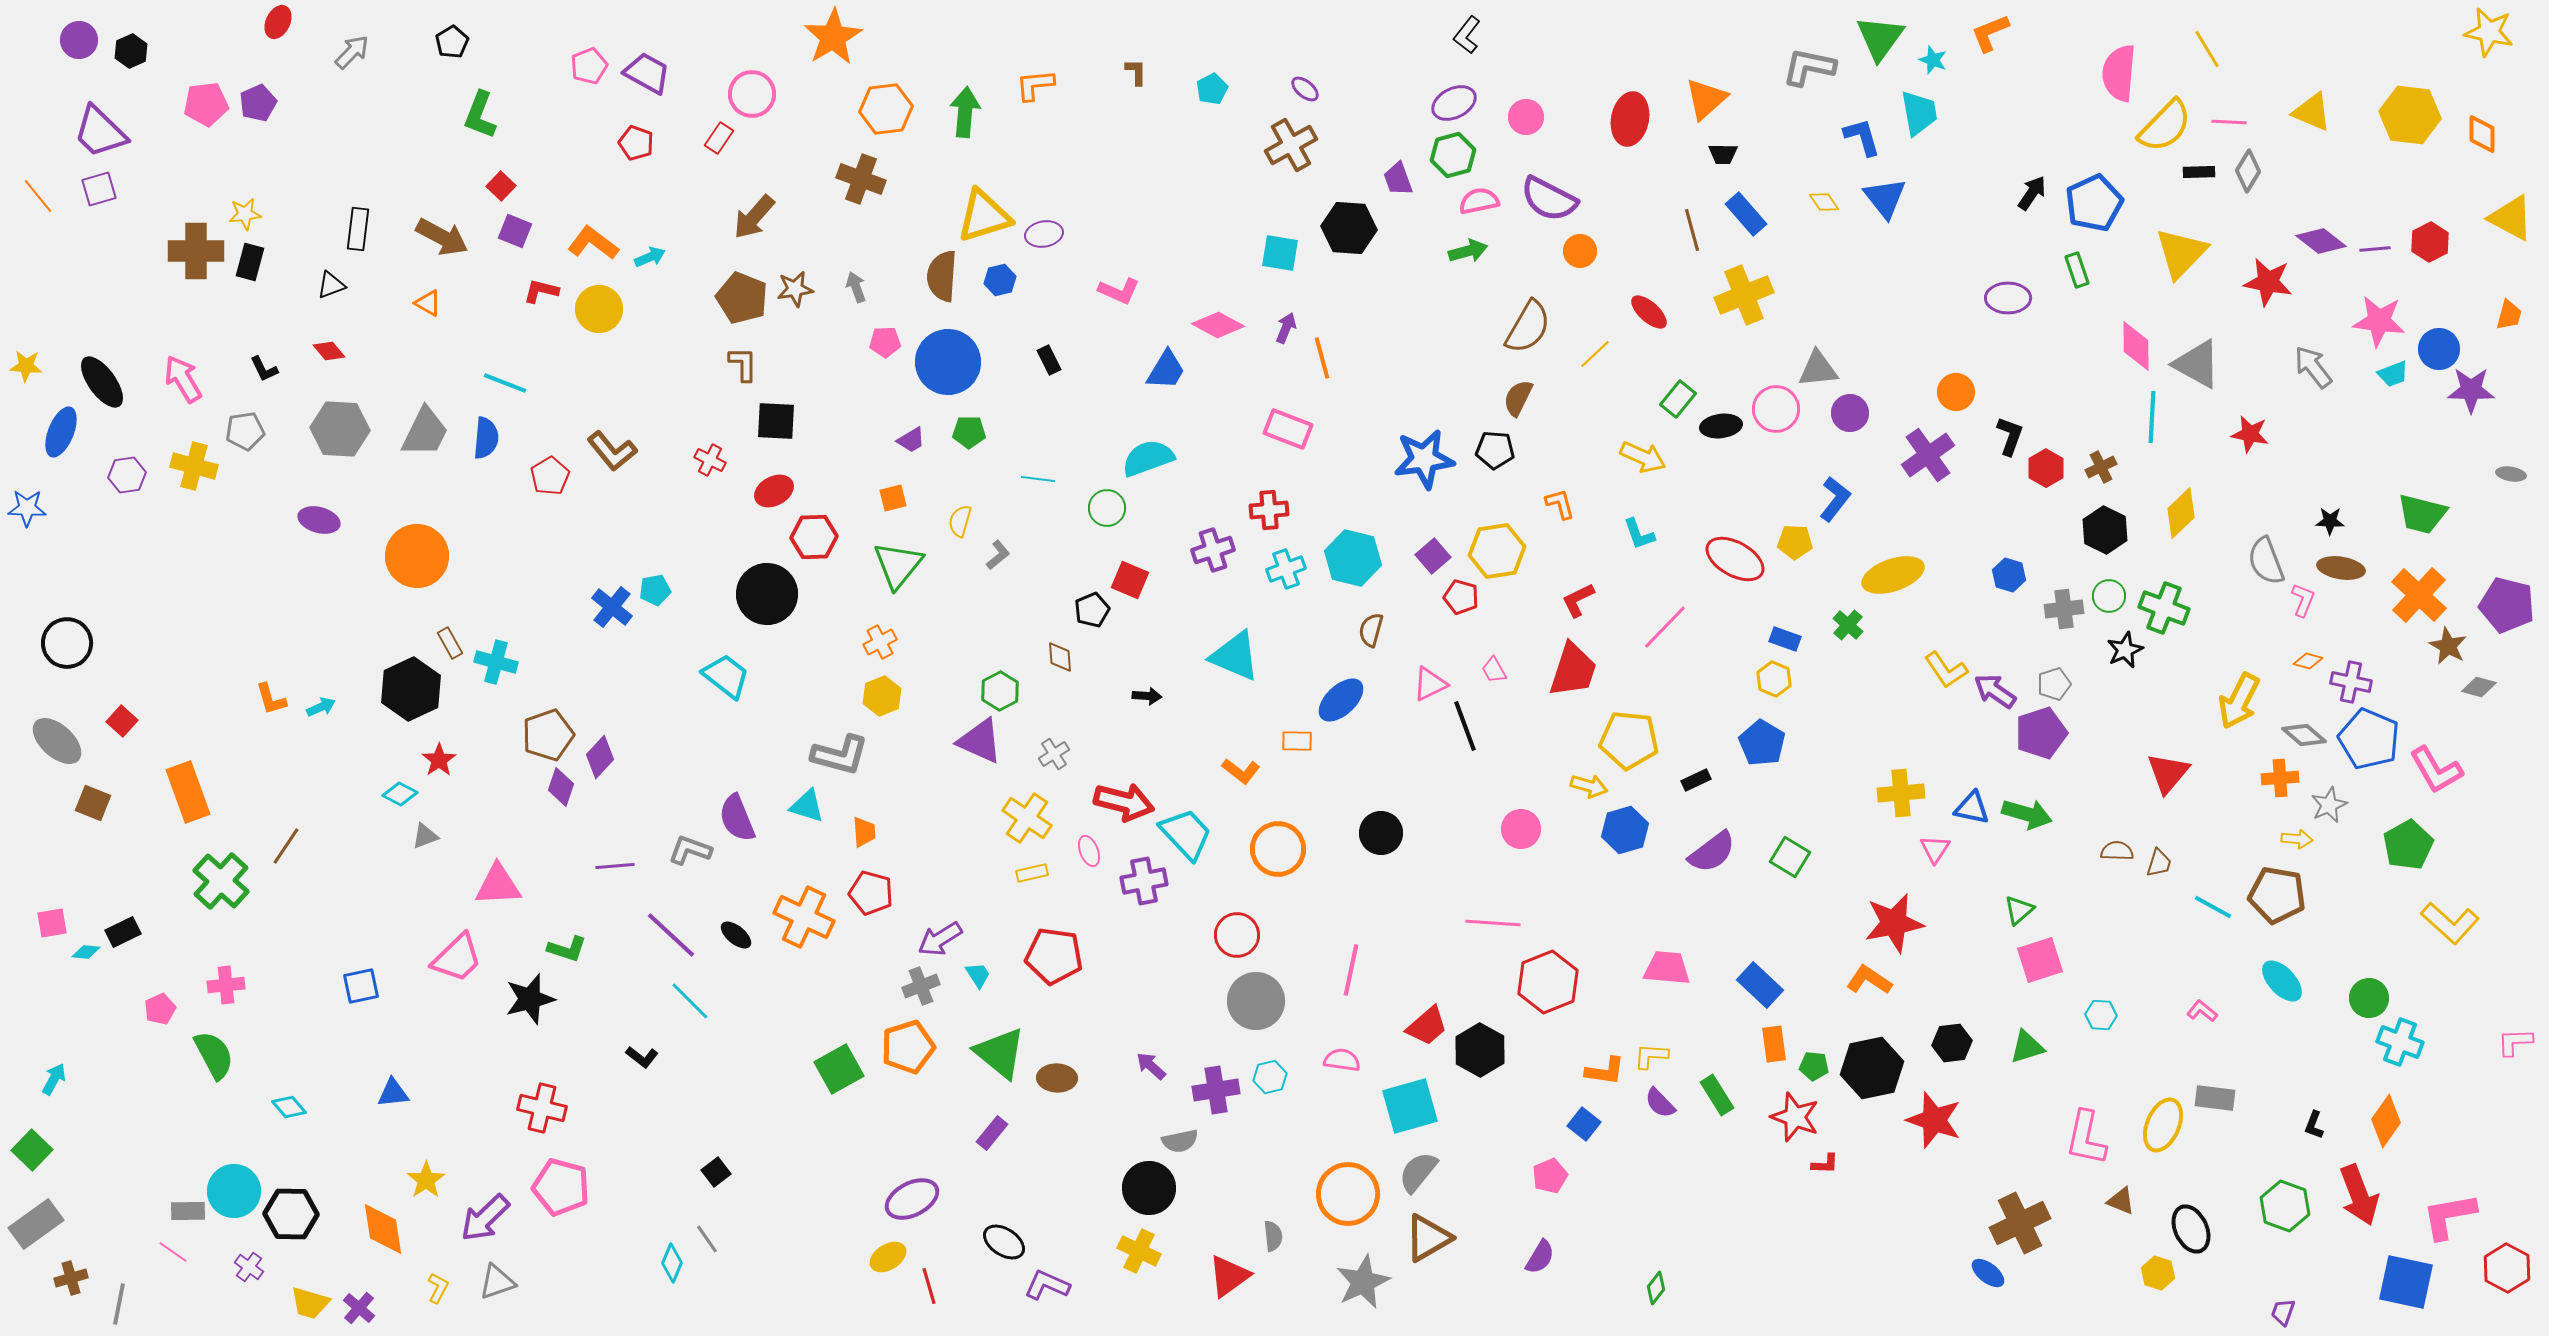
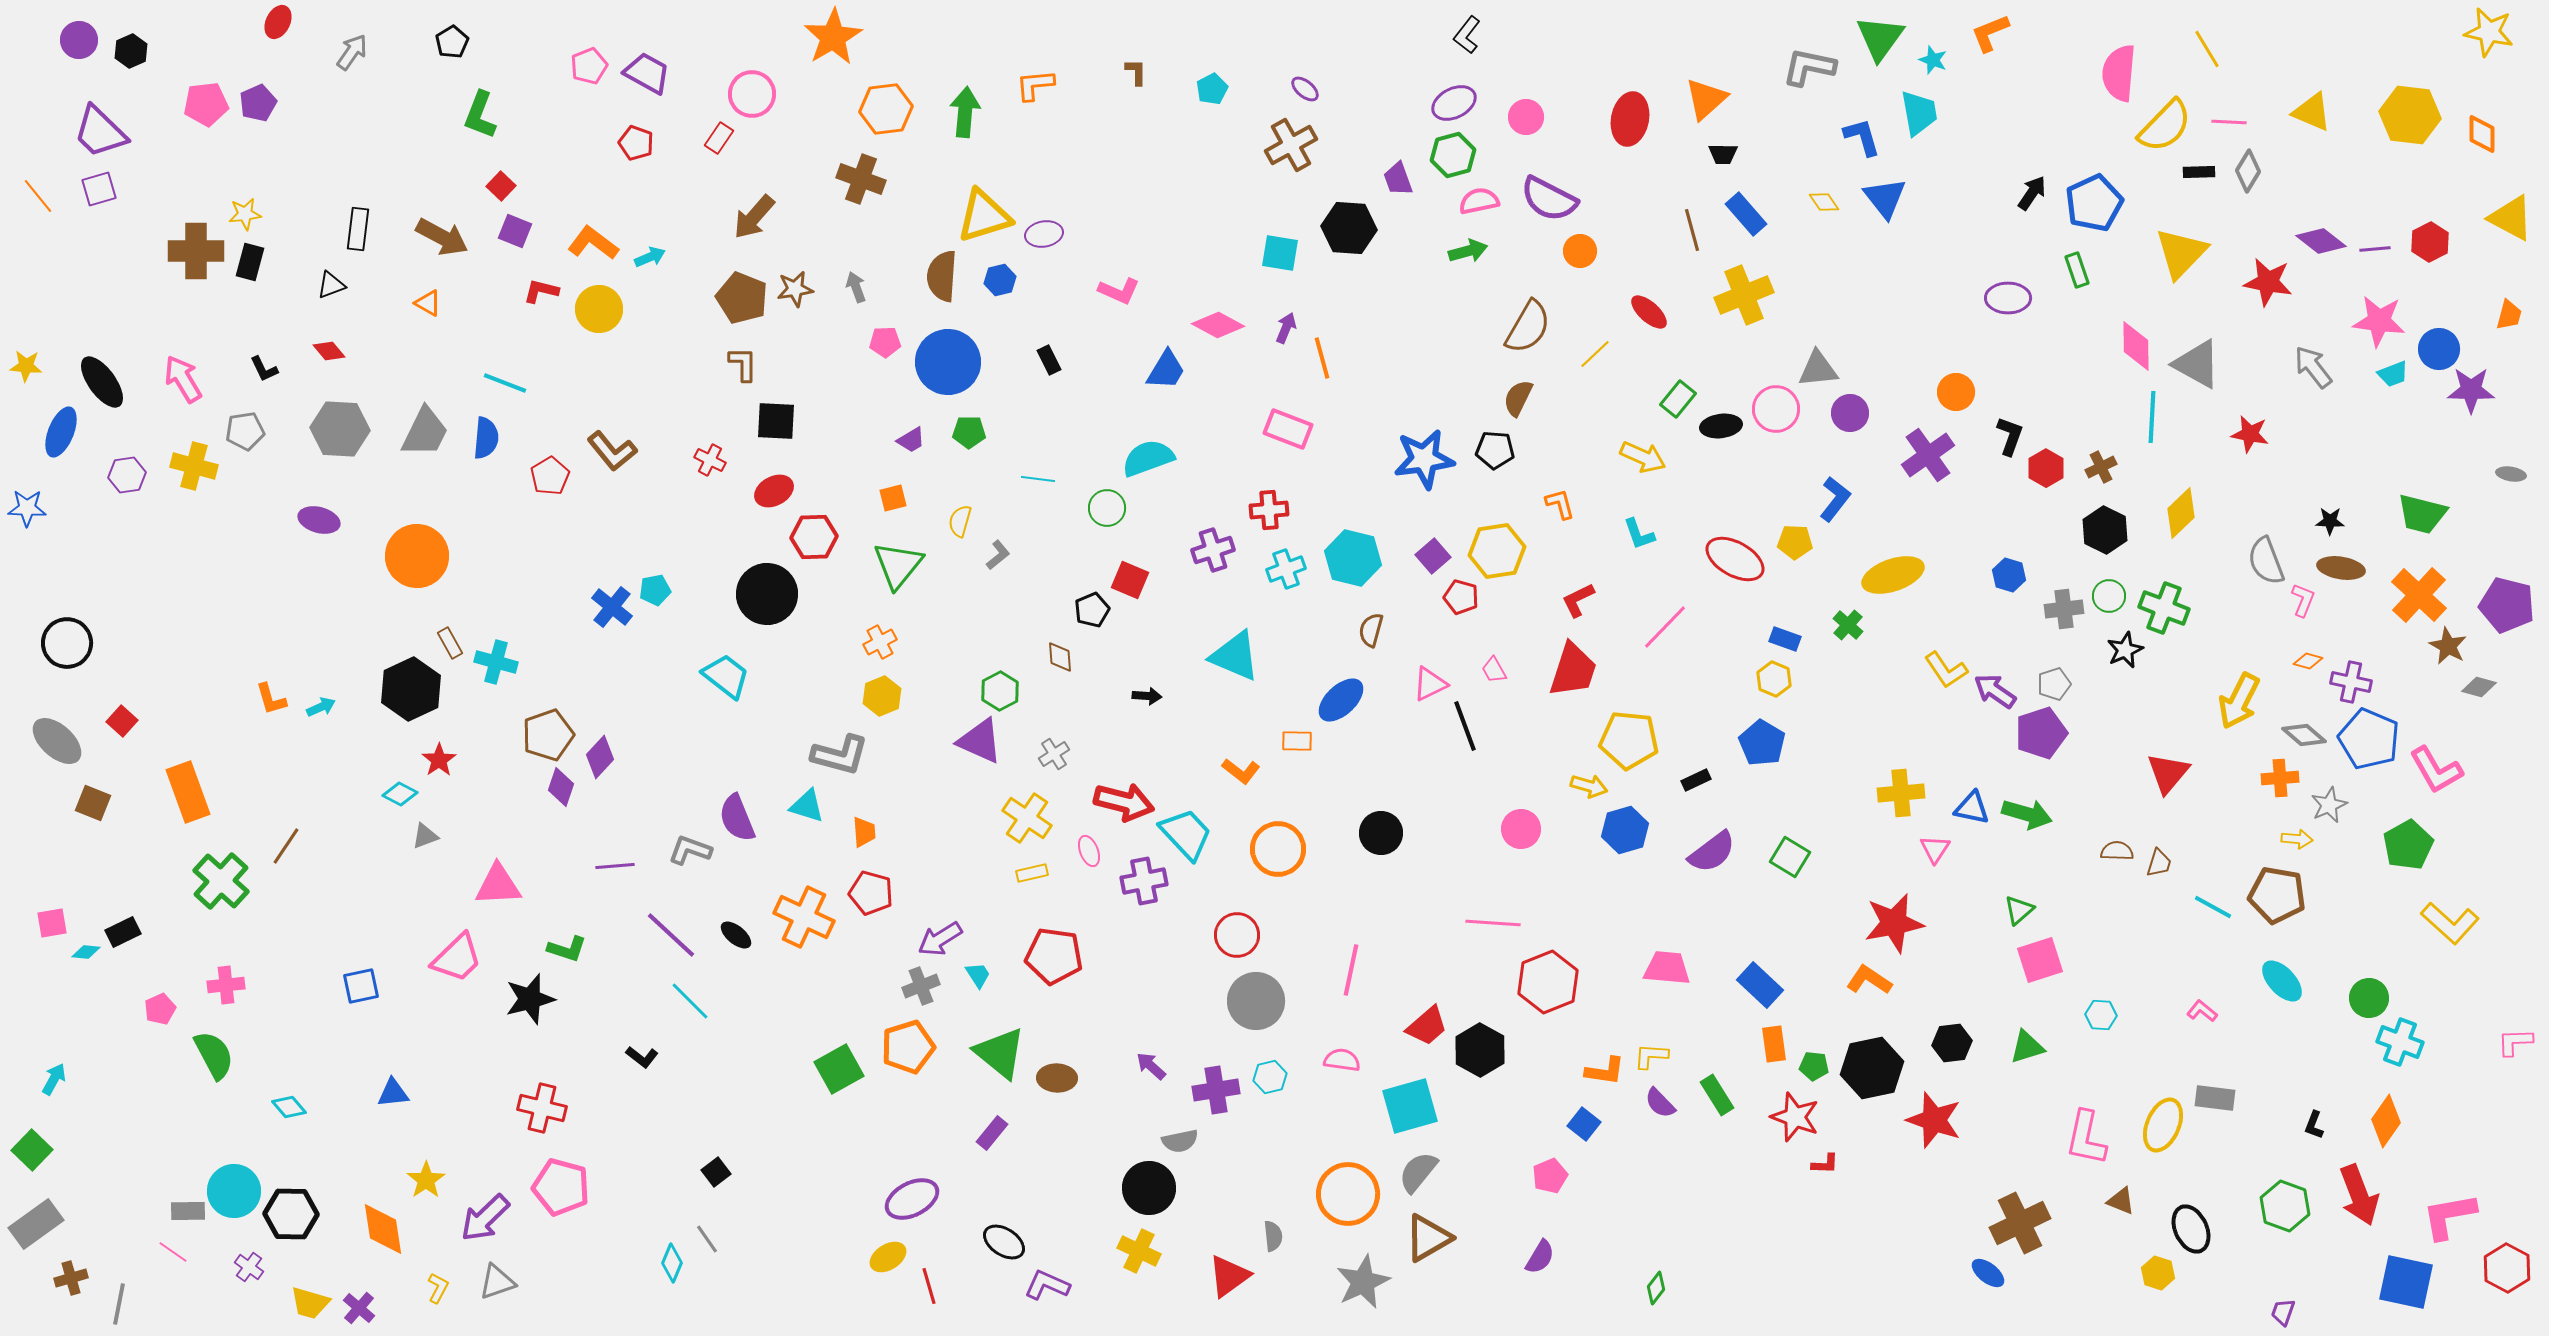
gray arrow at (352, 52): rotated 9 degrees counterclockwise
